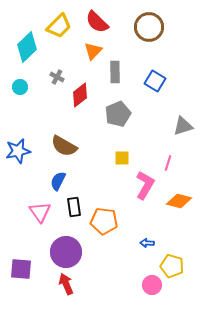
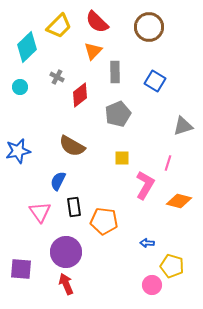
brown semicircle: moved 8 px right
